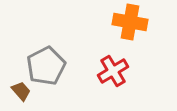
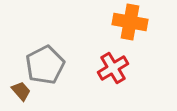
gray pentagon: moved 1 px left, 1 px up
red cross: moved 3 px up
